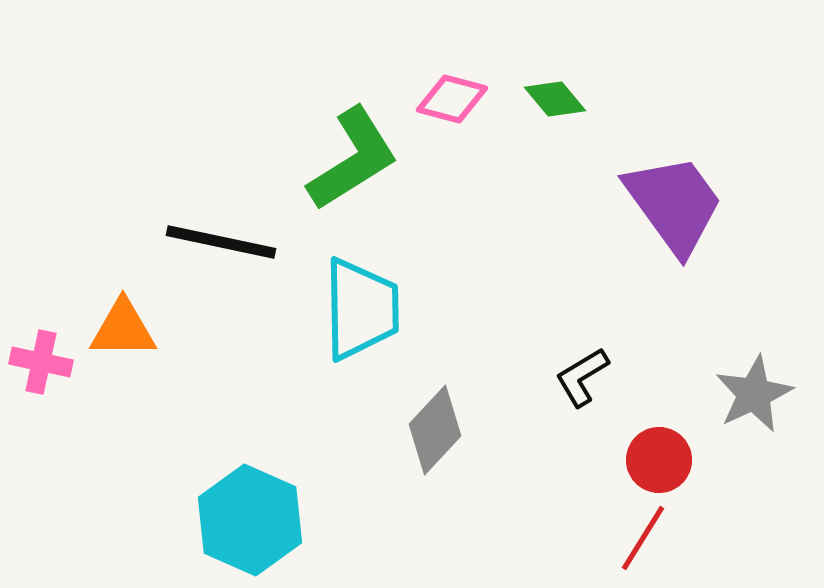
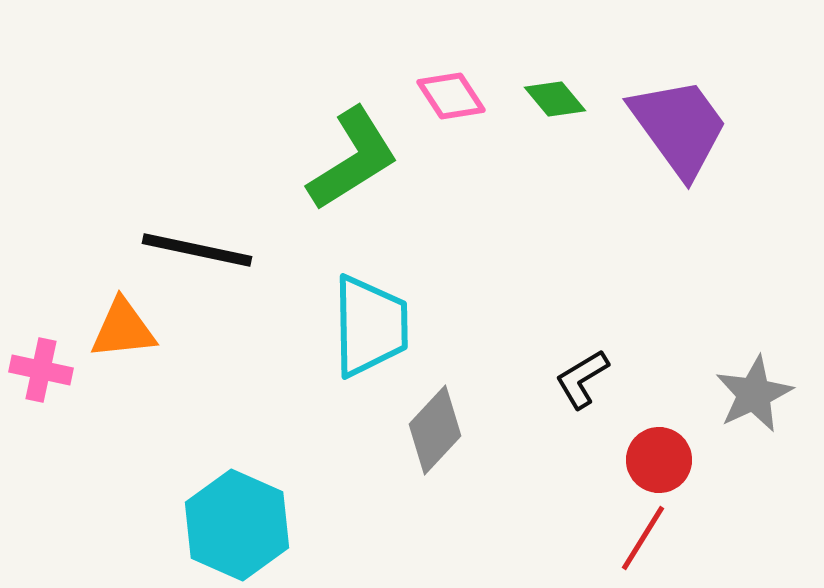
pink diamond: moved 1 px left, 3 px up; rotated 42 degrees clockwise
purple trapezoid: moved 5 px right, 77 px up
black line: moved 24 px left, 8 px down
cyan trapezoid: moved 9 px right, 17 px down
orange triangle: rotated 6 degrees counterclockwise
pink cross: moved 8 px down
black L-shape: moved 2 px down
cyan hexagon: moved 13 px left, 5 px down
